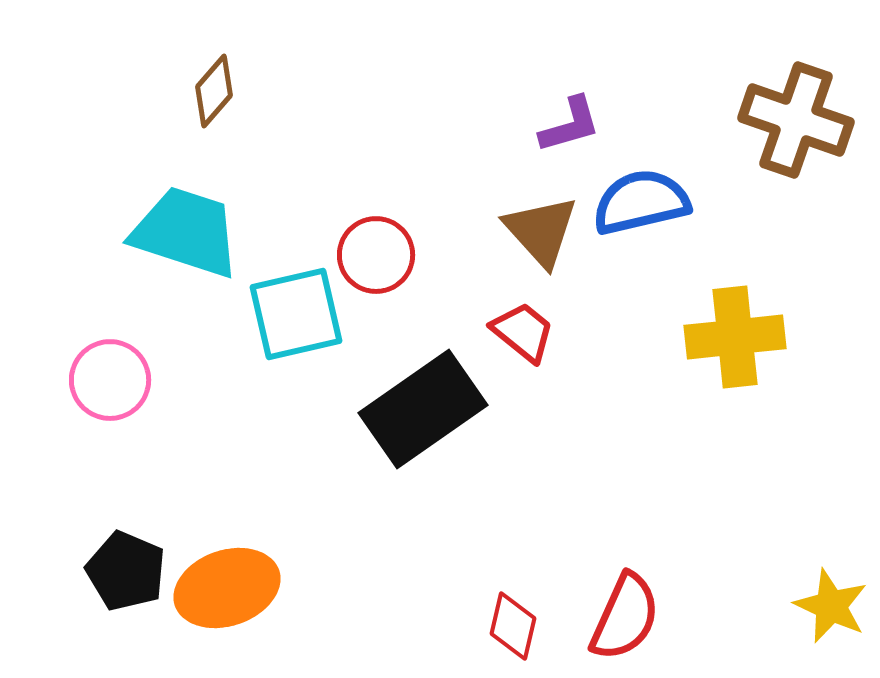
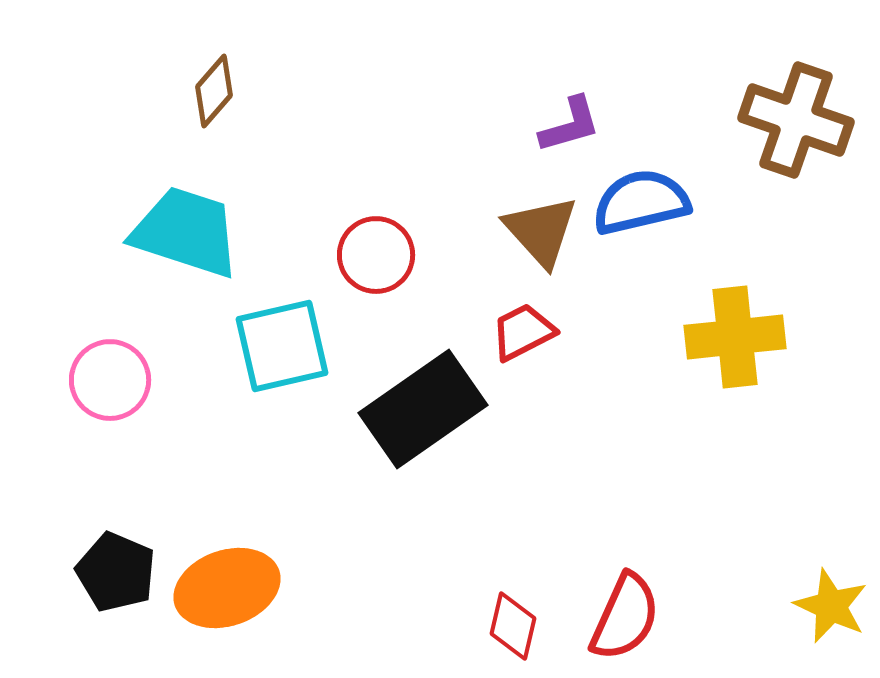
cyan square: moved 14 px left, 32 px down
red trapezoid: rotated 66 degrees counterclockwise
black pentagon: moved 10 px left, 1 px down
